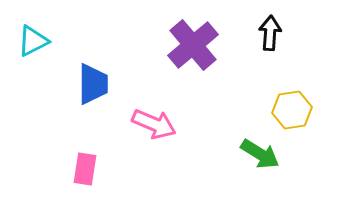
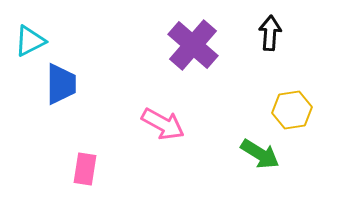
cyan triangle: moved 3 px left
purple cross: rotated 9 degrees counterclockwise
blue trapezoid: moved 32 px left
pink arrow: moved 9 px right; rotated 6 degrees clockwise
